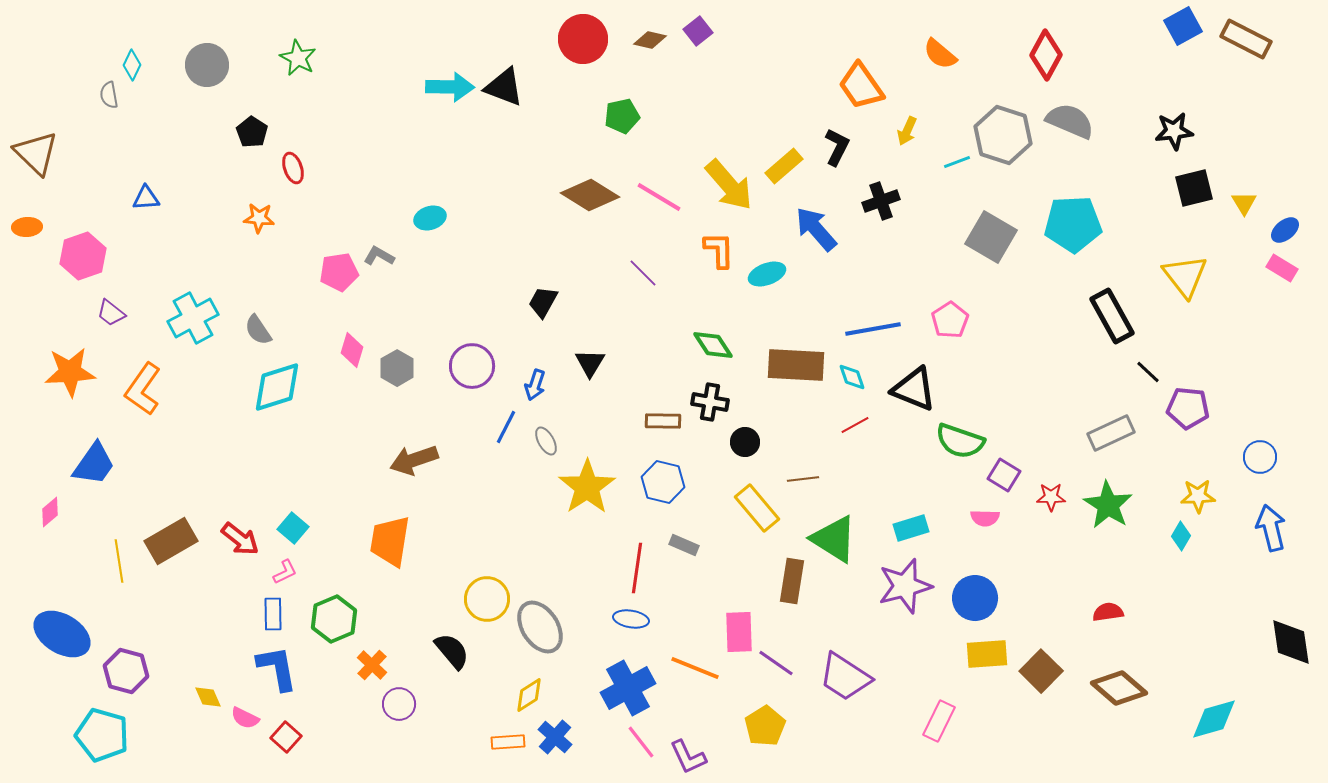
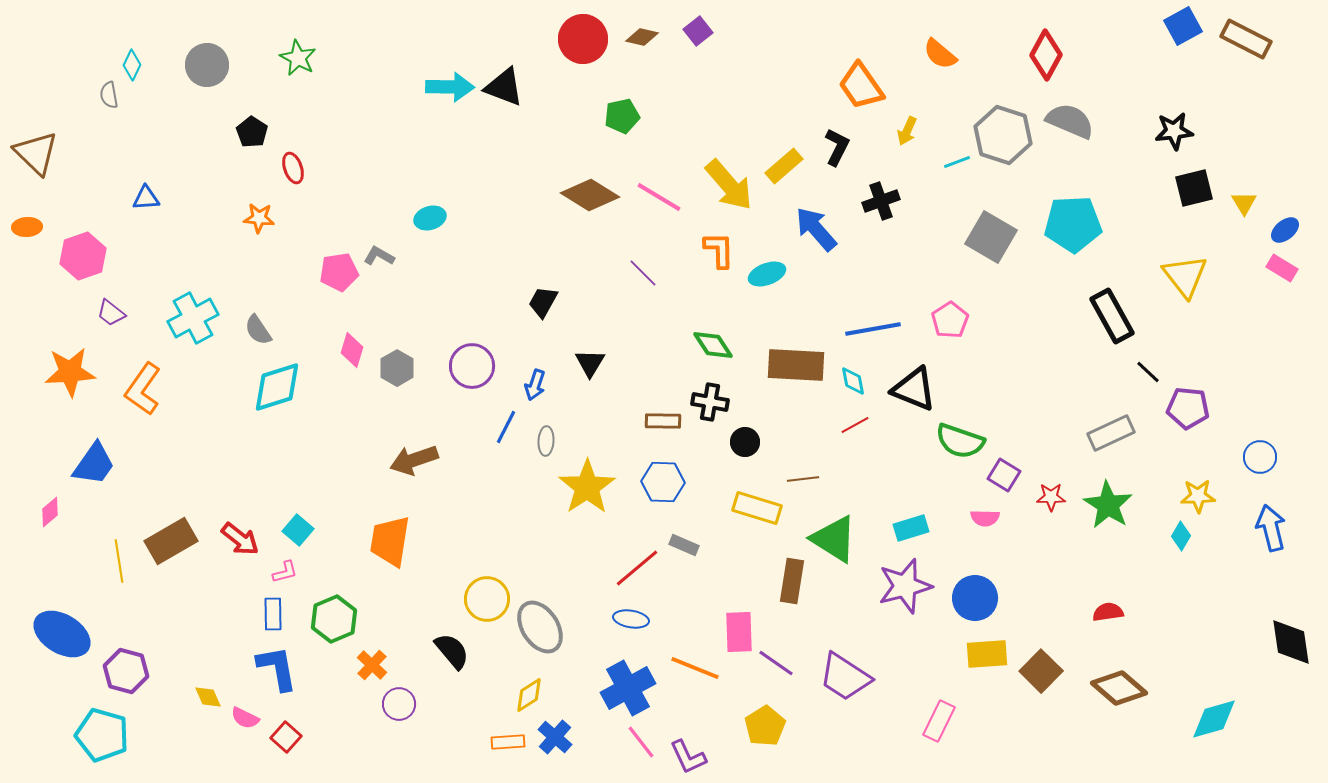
brown diamond at (650, 40): moved 8 px left, 3 px up
cyan diamond at (852, 377): moved 1 px right, 4 px down; rotated 8 degrees clockwise
gray ellipse at (546, 441): rotated 32 degrees clockwise
blue hexagon at (663, 482): rotated 12 degrees counterclockwise
yellow rectangle at (757, 508): rotated 33 degrees counterclockwise
cyan square at (293, 528): moved 5 px right, 2 px down
red line at (637, 568): rotated 42 degrees clockwise
pink L-shape at (285, 572): rotated 12 degrees clockwise
